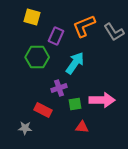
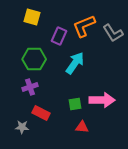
gray L-shape: moved 1 px left, 1 px down
purple rectangle: moved 3 px right
green hexagon: moved 3 px left, 2 px down
purple cross: moved 29 px left, 1 px up
red rectangle: moved 2 px left, 3 px down
gray star: moved 3 px left, 1 px up
